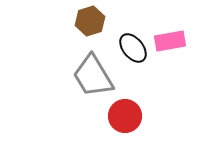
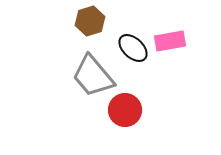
black ellipse: rotated 8 degrees counterclockwise
gray trapezoid: rotated 9 degrees counterclockwise
red circle: moved 6 px up
